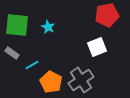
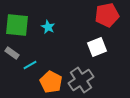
cyan line: moved 2 px left
